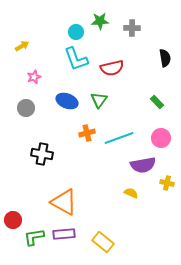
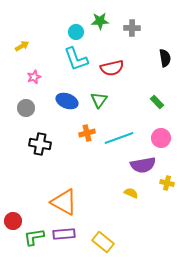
black cross: moved 2 px left, 10 px up
red circle: moved 1 px down
